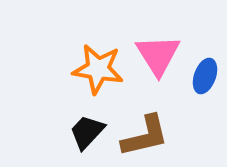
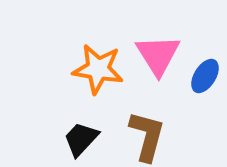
blue ellipse: rotated 12 degrees clockwise
black trapezoid: moved 6 px left, 7 px down
brown L-shape: moved 2 px right; rotated 62 degrees counterclockwise
